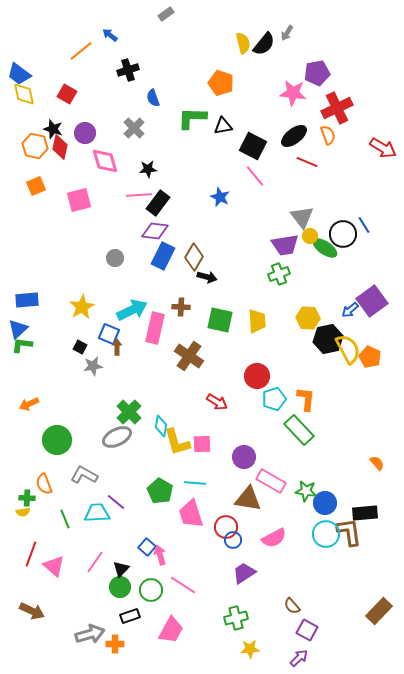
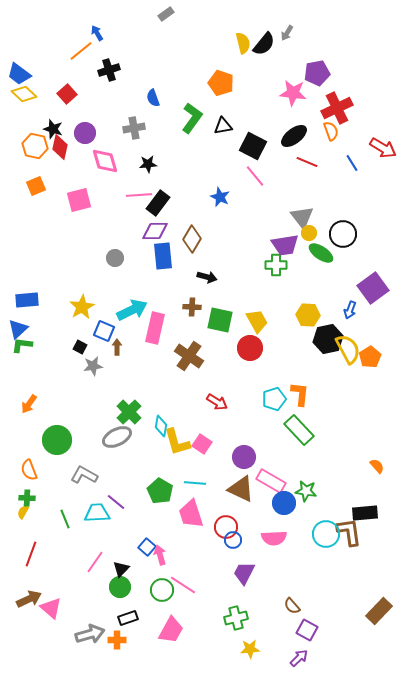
blue arrow at (110, 35): moved 13 px left, 2 px up; rotated 21 degrees clockwise
black cross at (128, 70): moved 19 px left
yellow diamond at (24, 94): rotated 35 degrees counterclockwise
red square at (67, 94): rotated 18 degrees clockwise
green L-shape at (192, 118): rotated 124 degrees clockwise
gray cross at (134, 128): rotated 35 degrees clockwise
orange semicircle at (328, 135): moved 3 px right, 4 px up
black star at (148, 169): moved 5 px up
blue line at (364, 225): moved 12 px left, 62 px up
purple diamond at (155, 231): rotated 8 degrees counterclockwise
yellow circle at (310, 236): moved 1 px left, 3 px up
green ellipse at (325, 248): moved 4 px left, 5 px down
blue rectangle at (163, 256): rotated 32 degrees counterclockwise
brown diamond at (194, 257): moved 2 px left, 18 px up
green cross at (279, 274): moved 3 px left, 9 px up; rotated 20 degrees clockwise
purple square at (372, 301): moved 1 px right, 13 px up
brown cross at (181, 307): moved 11 px right
blue arrow at (350, 310): rotated 30 degrees counterclockwise
yellow hexagon at (308, 318): moved 3 px up
yellow trapezoid at (257, 321): rotated 25 degrees counterclockwise
blue square at (109, 334): moved 5 px left, 3 px up
orange pentagon at (370, 357): rotated 15 degrees clockwise
red circle at (257, 376): moved 7 px left, 28 px up
orange L-shape at (306, 399): moved 6 px left, 5 px up
orange arrow at (29, 404): rotated 30 degrees counterclockwise
pink square at (202, 444): rotated 36 degrees clockwise
orange semicircle at (377, 463): moved 3 px down
orange semicircle at (44, 484): moved 15 px left, 14 px up
brown triangle at (248, 499): moved 7 px left, 10 px up; rotated 16 degrees clockwise
blue circle at (325, 503): moved 41 px left
yellow semicircle at (23, 512): rotated 128 degrees clockwise
pink semicircle at (274, 538): rotated 25 degrees clockwise
pink triangle at (54, 566): moved 3 px left, 42 px down
purple trapezoid at (244, 573): rotated 30 degrees counterclockwise
green circle at (151, 590): moved 11 px right
brown arrow at (32, 611): moved 3 px left, 12 px up; rotated 50 degrees counterclockwise
black rectangle at (130, 616): moved 2 px left, 2 px down
orange cross at (115, 644): moved 2 px right, 4 px up
